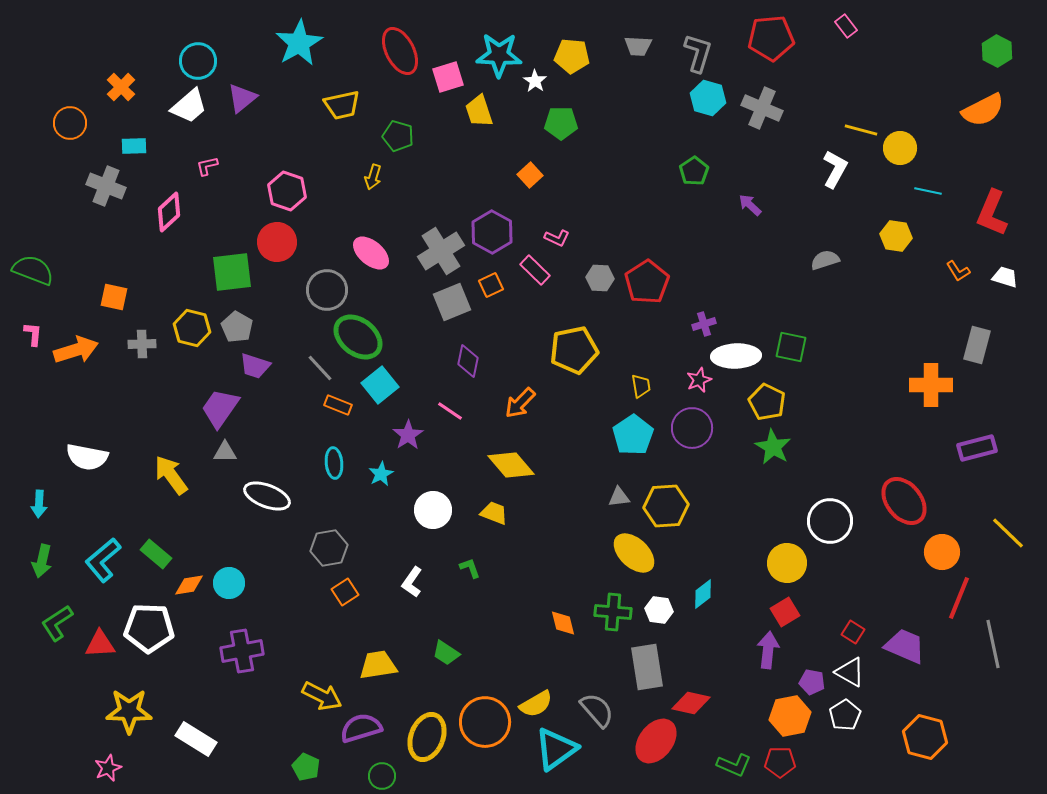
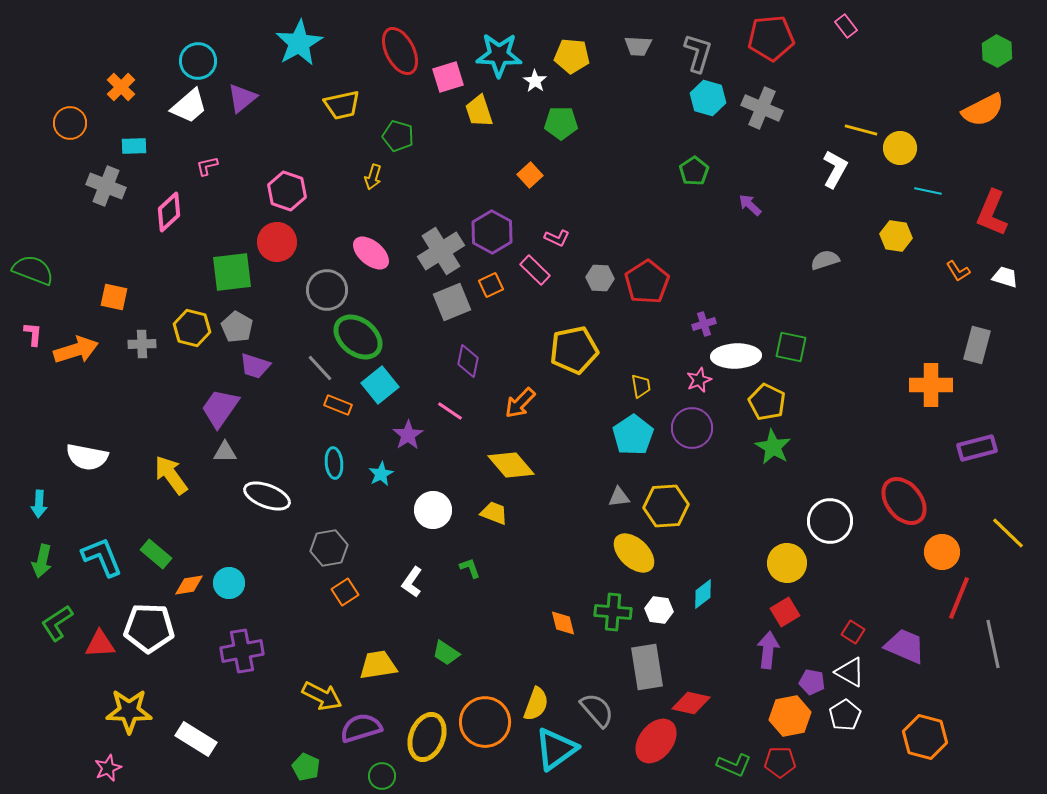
cyan L-shape at (103, 560): moved 1 px left, 3 px up; rotated 108 degrees clockwise
yellow semicircle at (536, 704): rotated 40 degrees counterclockwise
